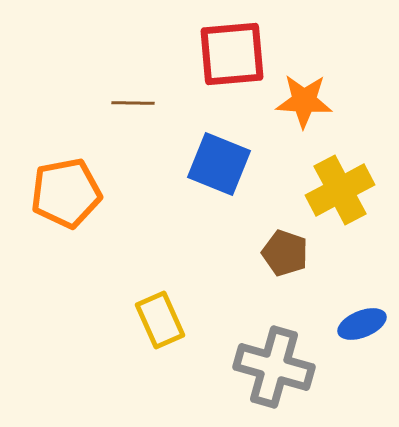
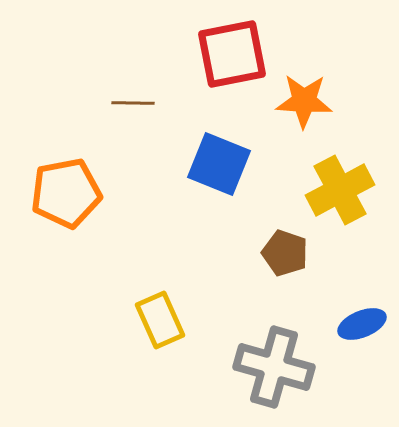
red square: rotated 6 degrees counterclockwise
